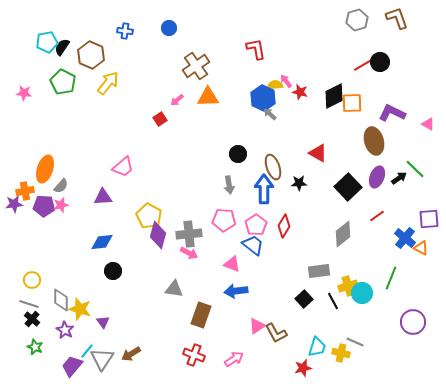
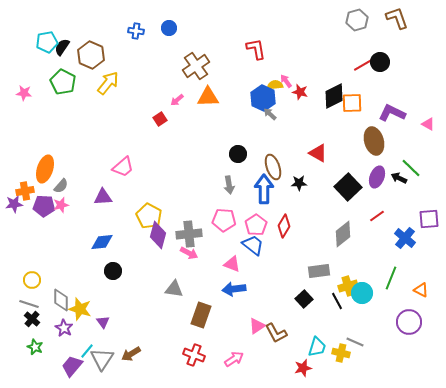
blue cross at (125, 31): moved 11 px right
green line at (415, 169): moved 4 px left, 1 px up
black arrow at (399, 178): rotated 119 degrees counterclockwise
orange triangle at (421, 248): moved 42 px down
blue arrow at (236, 291): moved 2 px left, 2 px up
black line at (333, 301): moved 4 px right
purple circle at (413, 322): moved 4 px left
purple star at (65, 330): moved 1 px left, 2 px up
